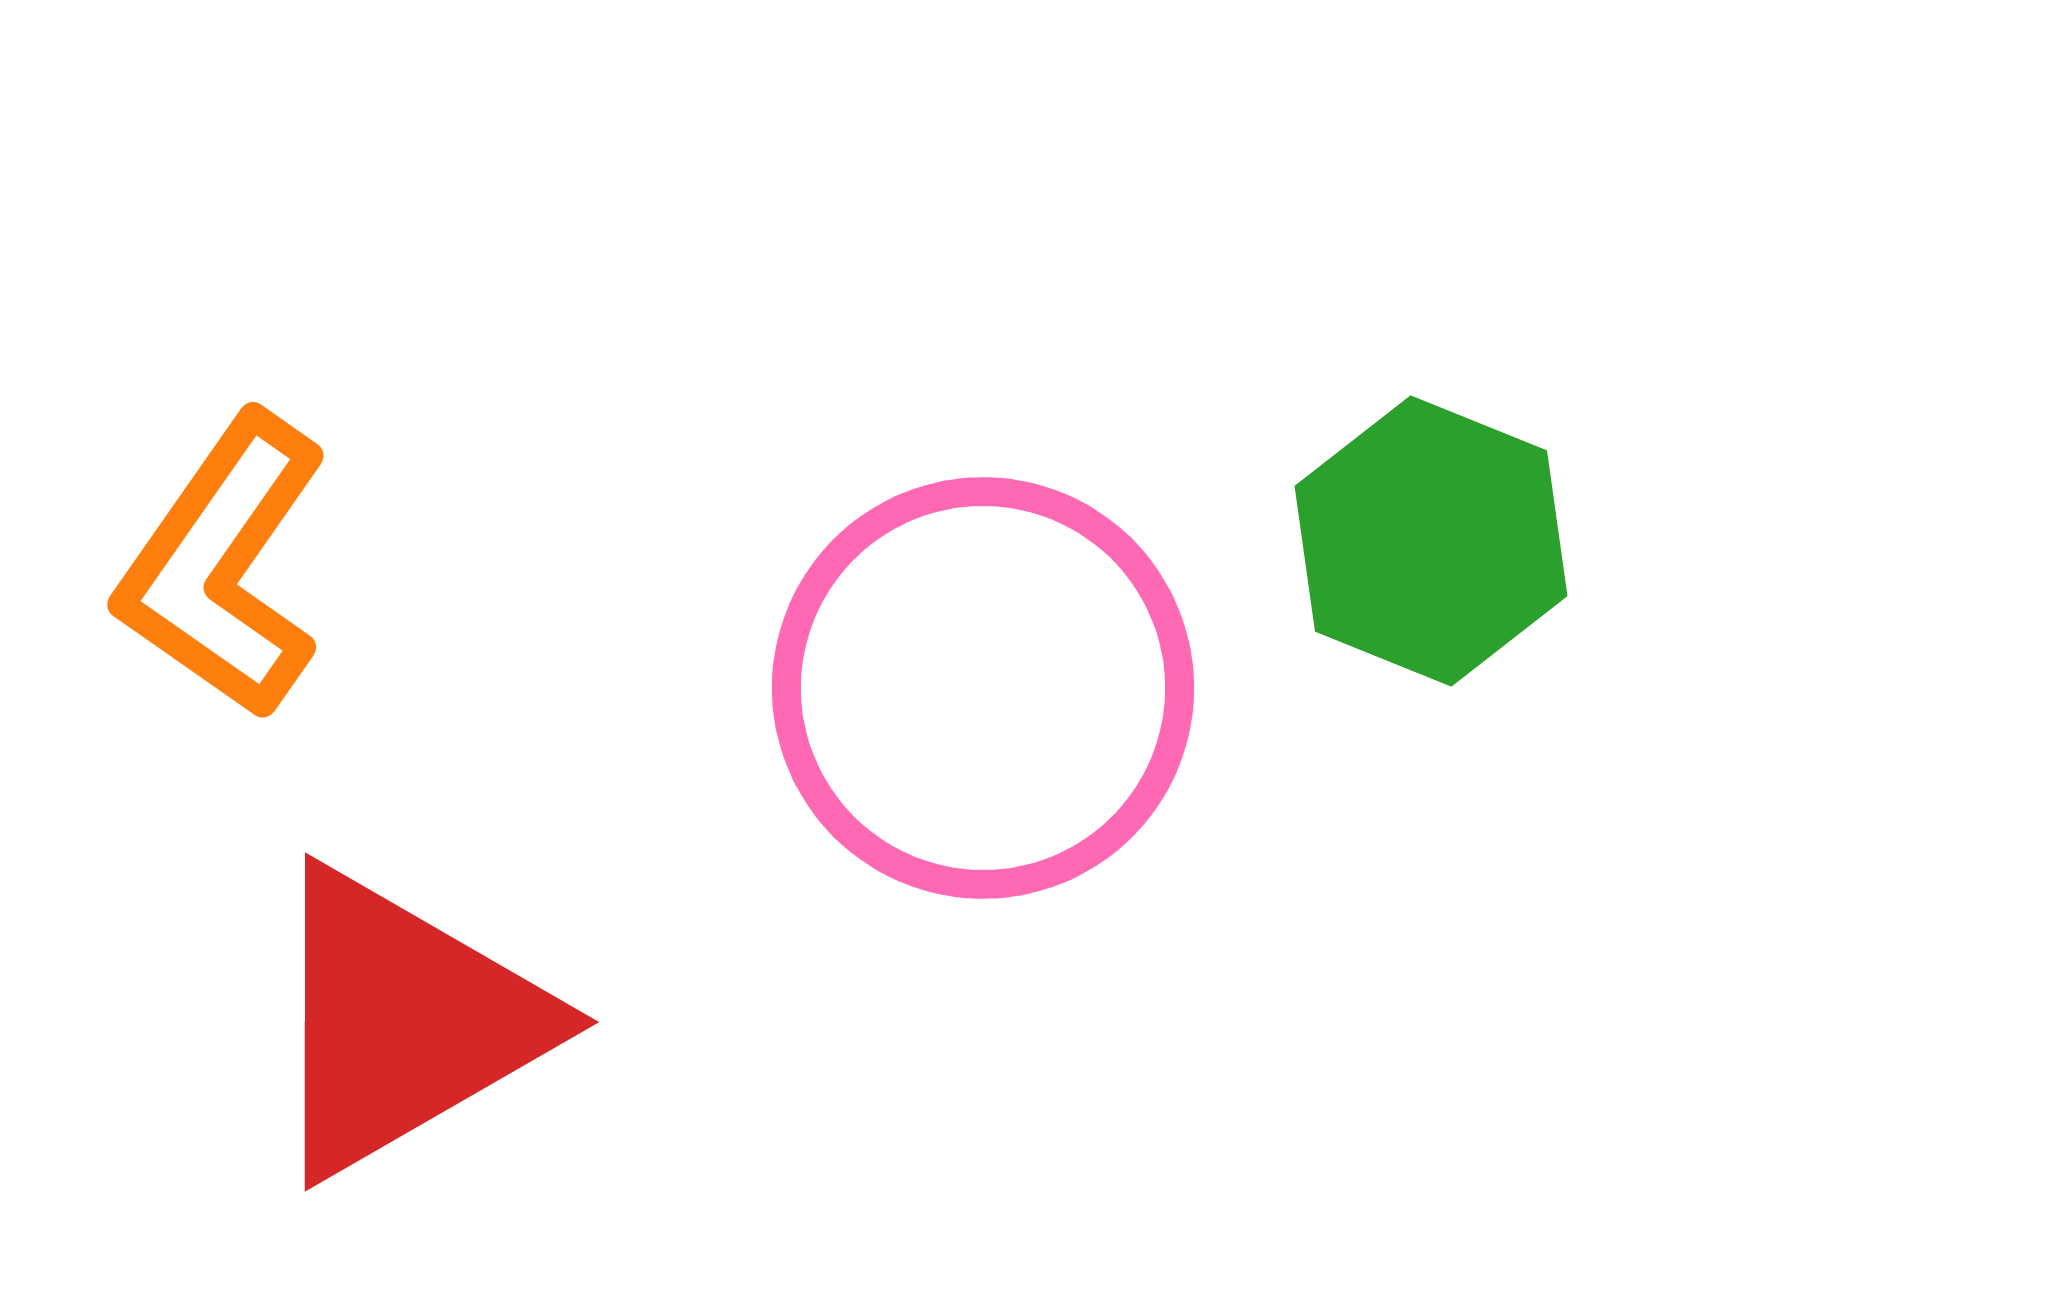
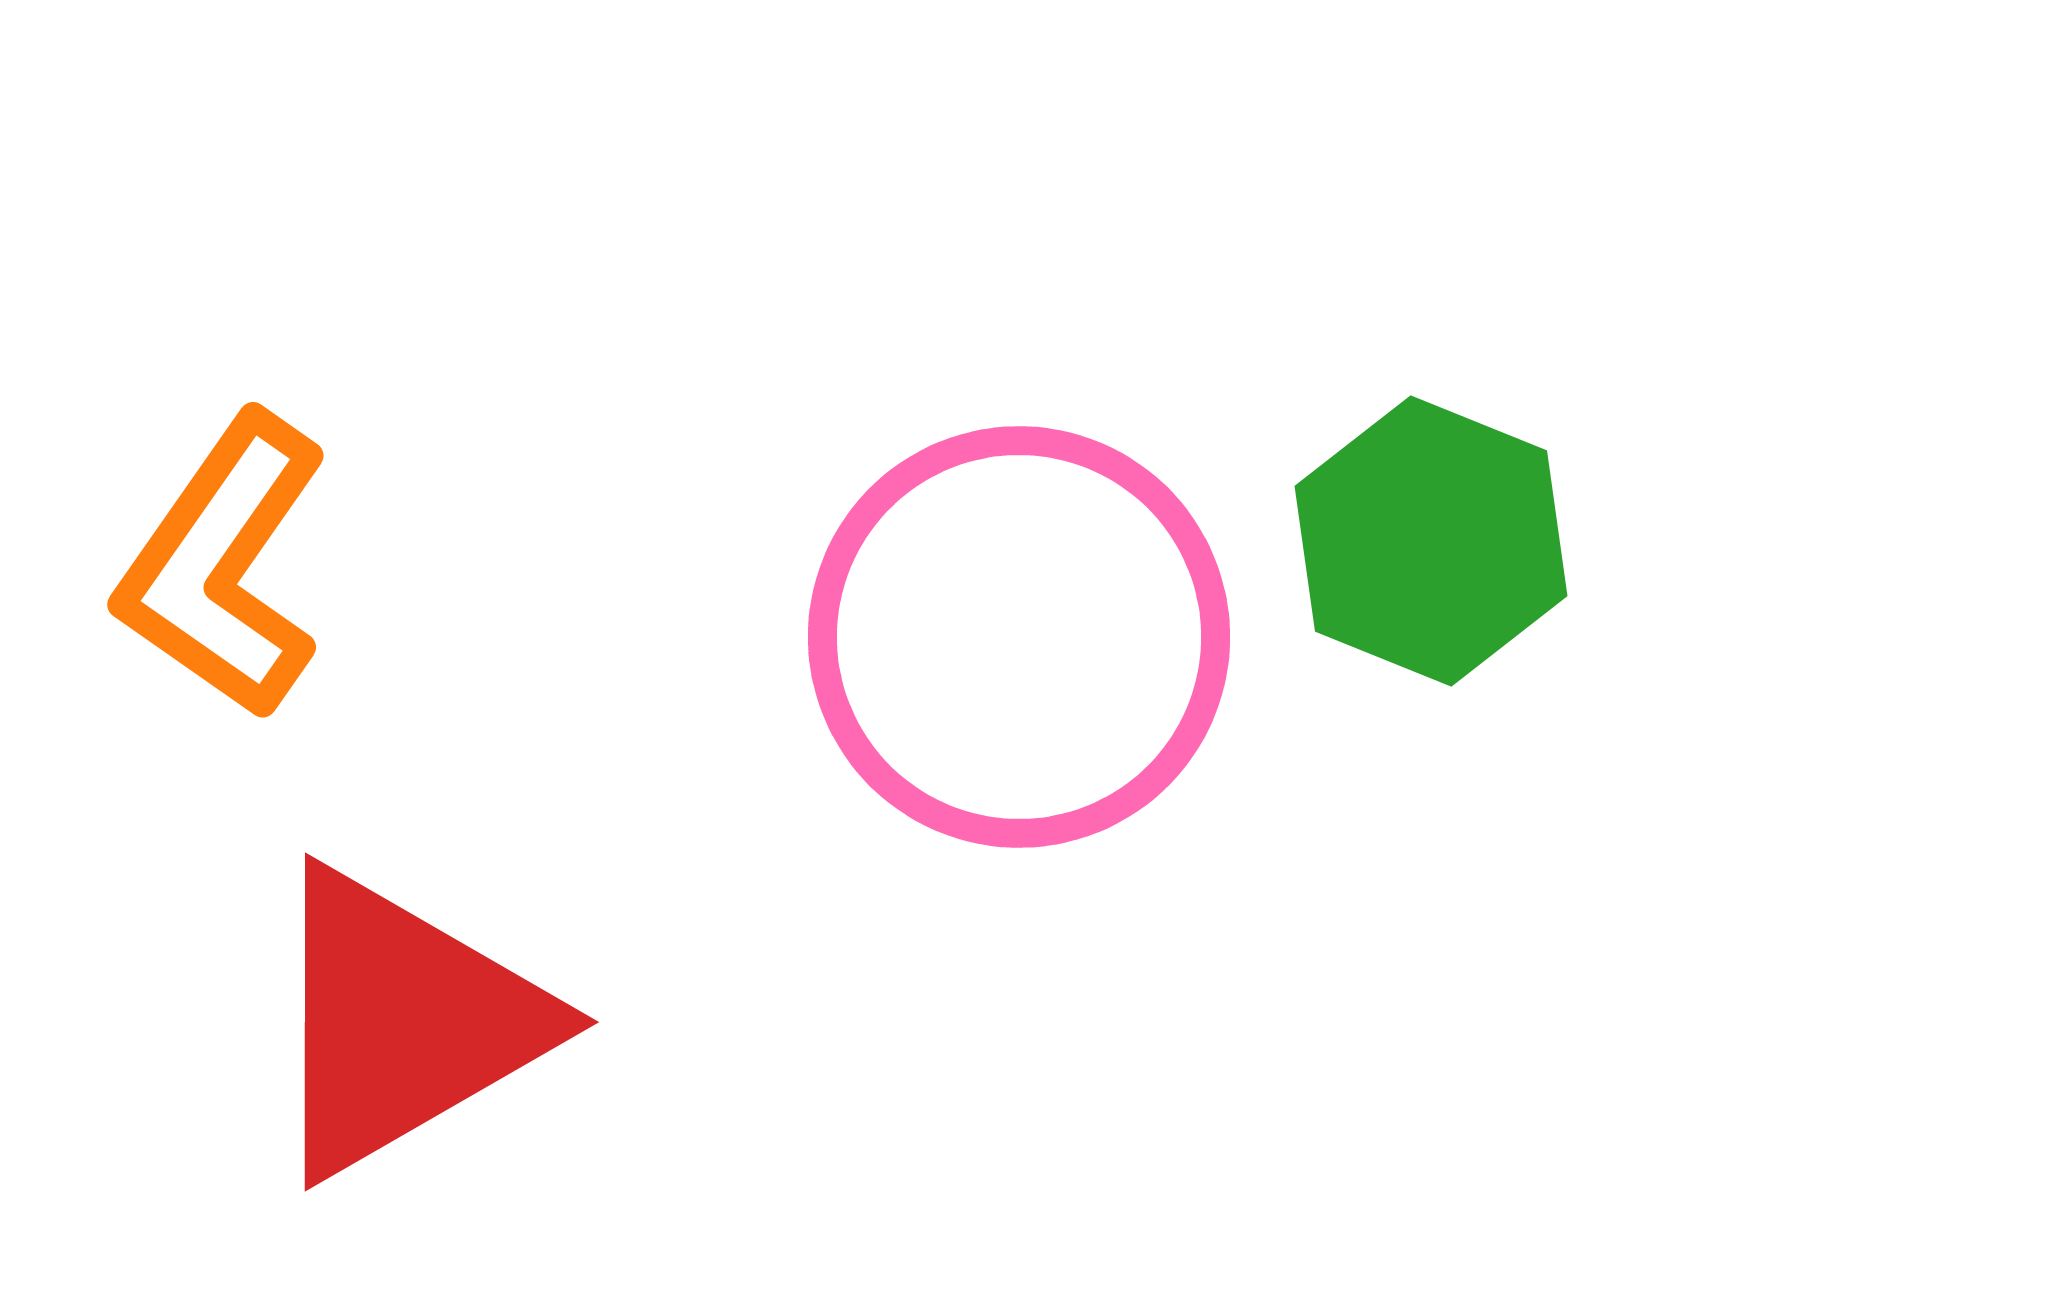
pink circle: moved 36 px right, 51 px up
